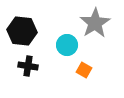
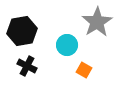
gray star: moved 2 px right, 1 px up
black hexagon: rotated 16 degrees counterclockwise
black cross: moved 1 px left; rotated 18 degrees clockwise
